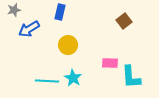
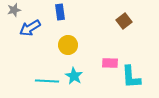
blue rectangle: rotated 21 degrees counterclockwise
blue arrow: moved 1 px right, 1 px up
cyan star: moved 1 px right, 2 px up
